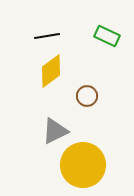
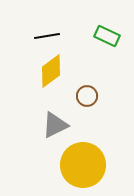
gray triangle: moved 6 px up
